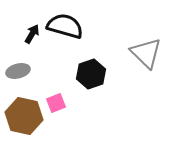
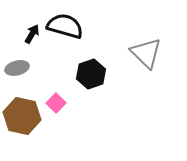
gray ellipse: moved 1 px left, 3 px up
pink square: rotated 24 degrees counterclockwise
brown hexagon: moved 2 px left
